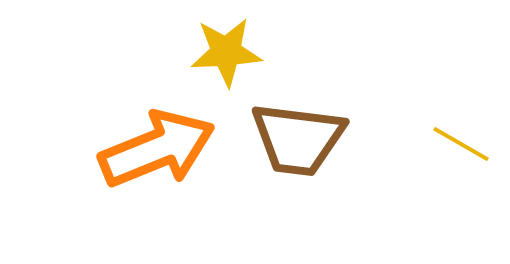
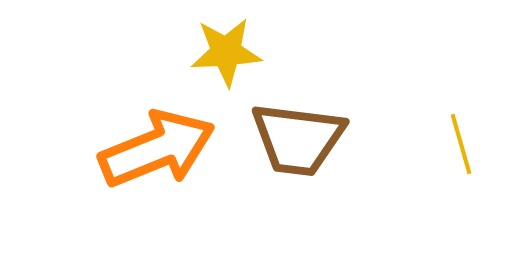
yellow line: rotated 44 degrees clockwise
